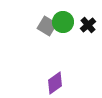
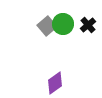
green circle: moved 2 px down
gray square: rotated 18 degrees clockwise
